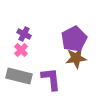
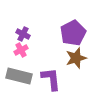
purple cross: moved 1 px left
purple pentagon: moved 1 px left, 6 px up
pink cross: rotated 16 degrees clockwise
brown star: rotated 10 degrees counterclockwise
